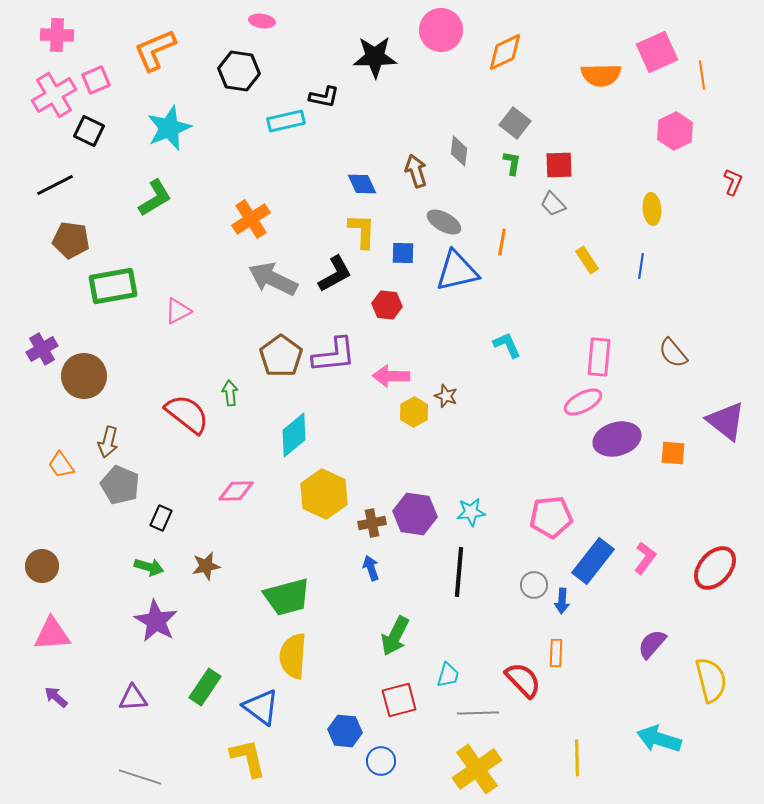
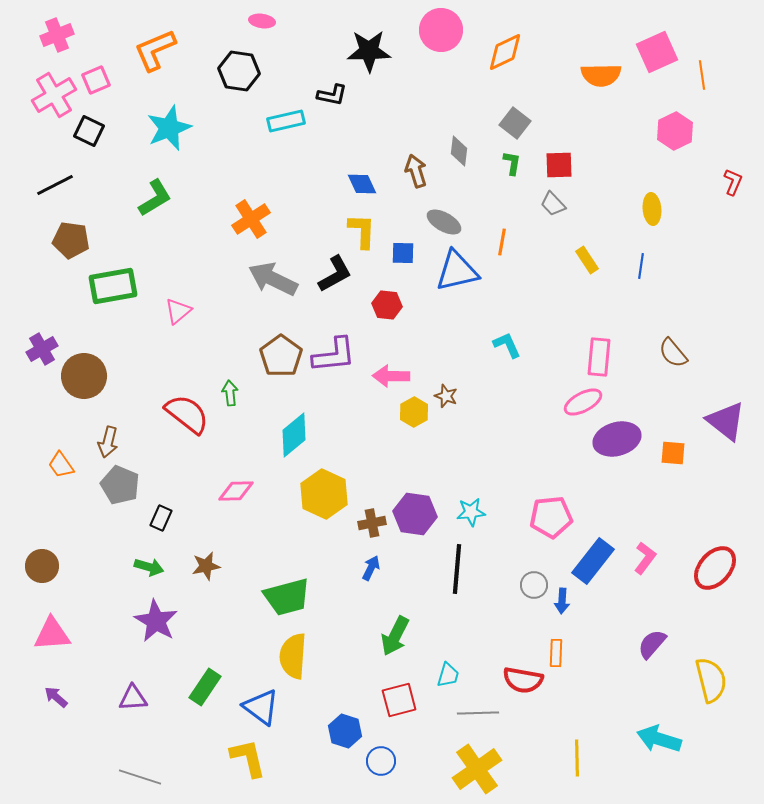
pink cross at (57, 35): rotated 24 degrees counterclockwise
black star at (375, 57): moved 6 px left, 6 px up
black L-shape at (324, 97): moved 8 px right, 2 px up
pink triangle at (178, 311): rotated 12 degrees counterclockwise
blue arrow at (371, 568): rotated 45 degrees clockwise
black line at (459, 572): moved 2 px left, 3 px up
red semicircle at (523, 680): rotated 144 degrees clockwise
blue hexagon at (345, 731): rotated 12 degrees clockwise
